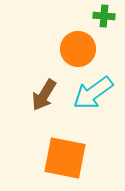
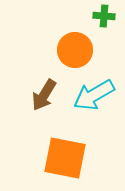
orange circle: moved 3 px left, 1 px down
cyan arrow: moved 1 px right, 2 px down; rotated 6 degrees clockwise
